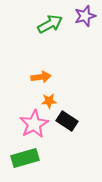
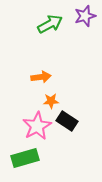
orange star: moved 2 px right
pink star: moved 3 px right, 2 px down
